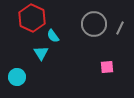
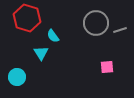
red hexagon: moved 5 px left; rotated 8 degrees counterclockwise
gray circle: moved 2 px right, 1 px up
gray line: moved 2 px down; rotated 48 degrees clockwise
